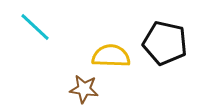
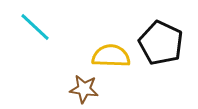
black pentagon: moved 4 px left; rotated 12 degrees clockwise
